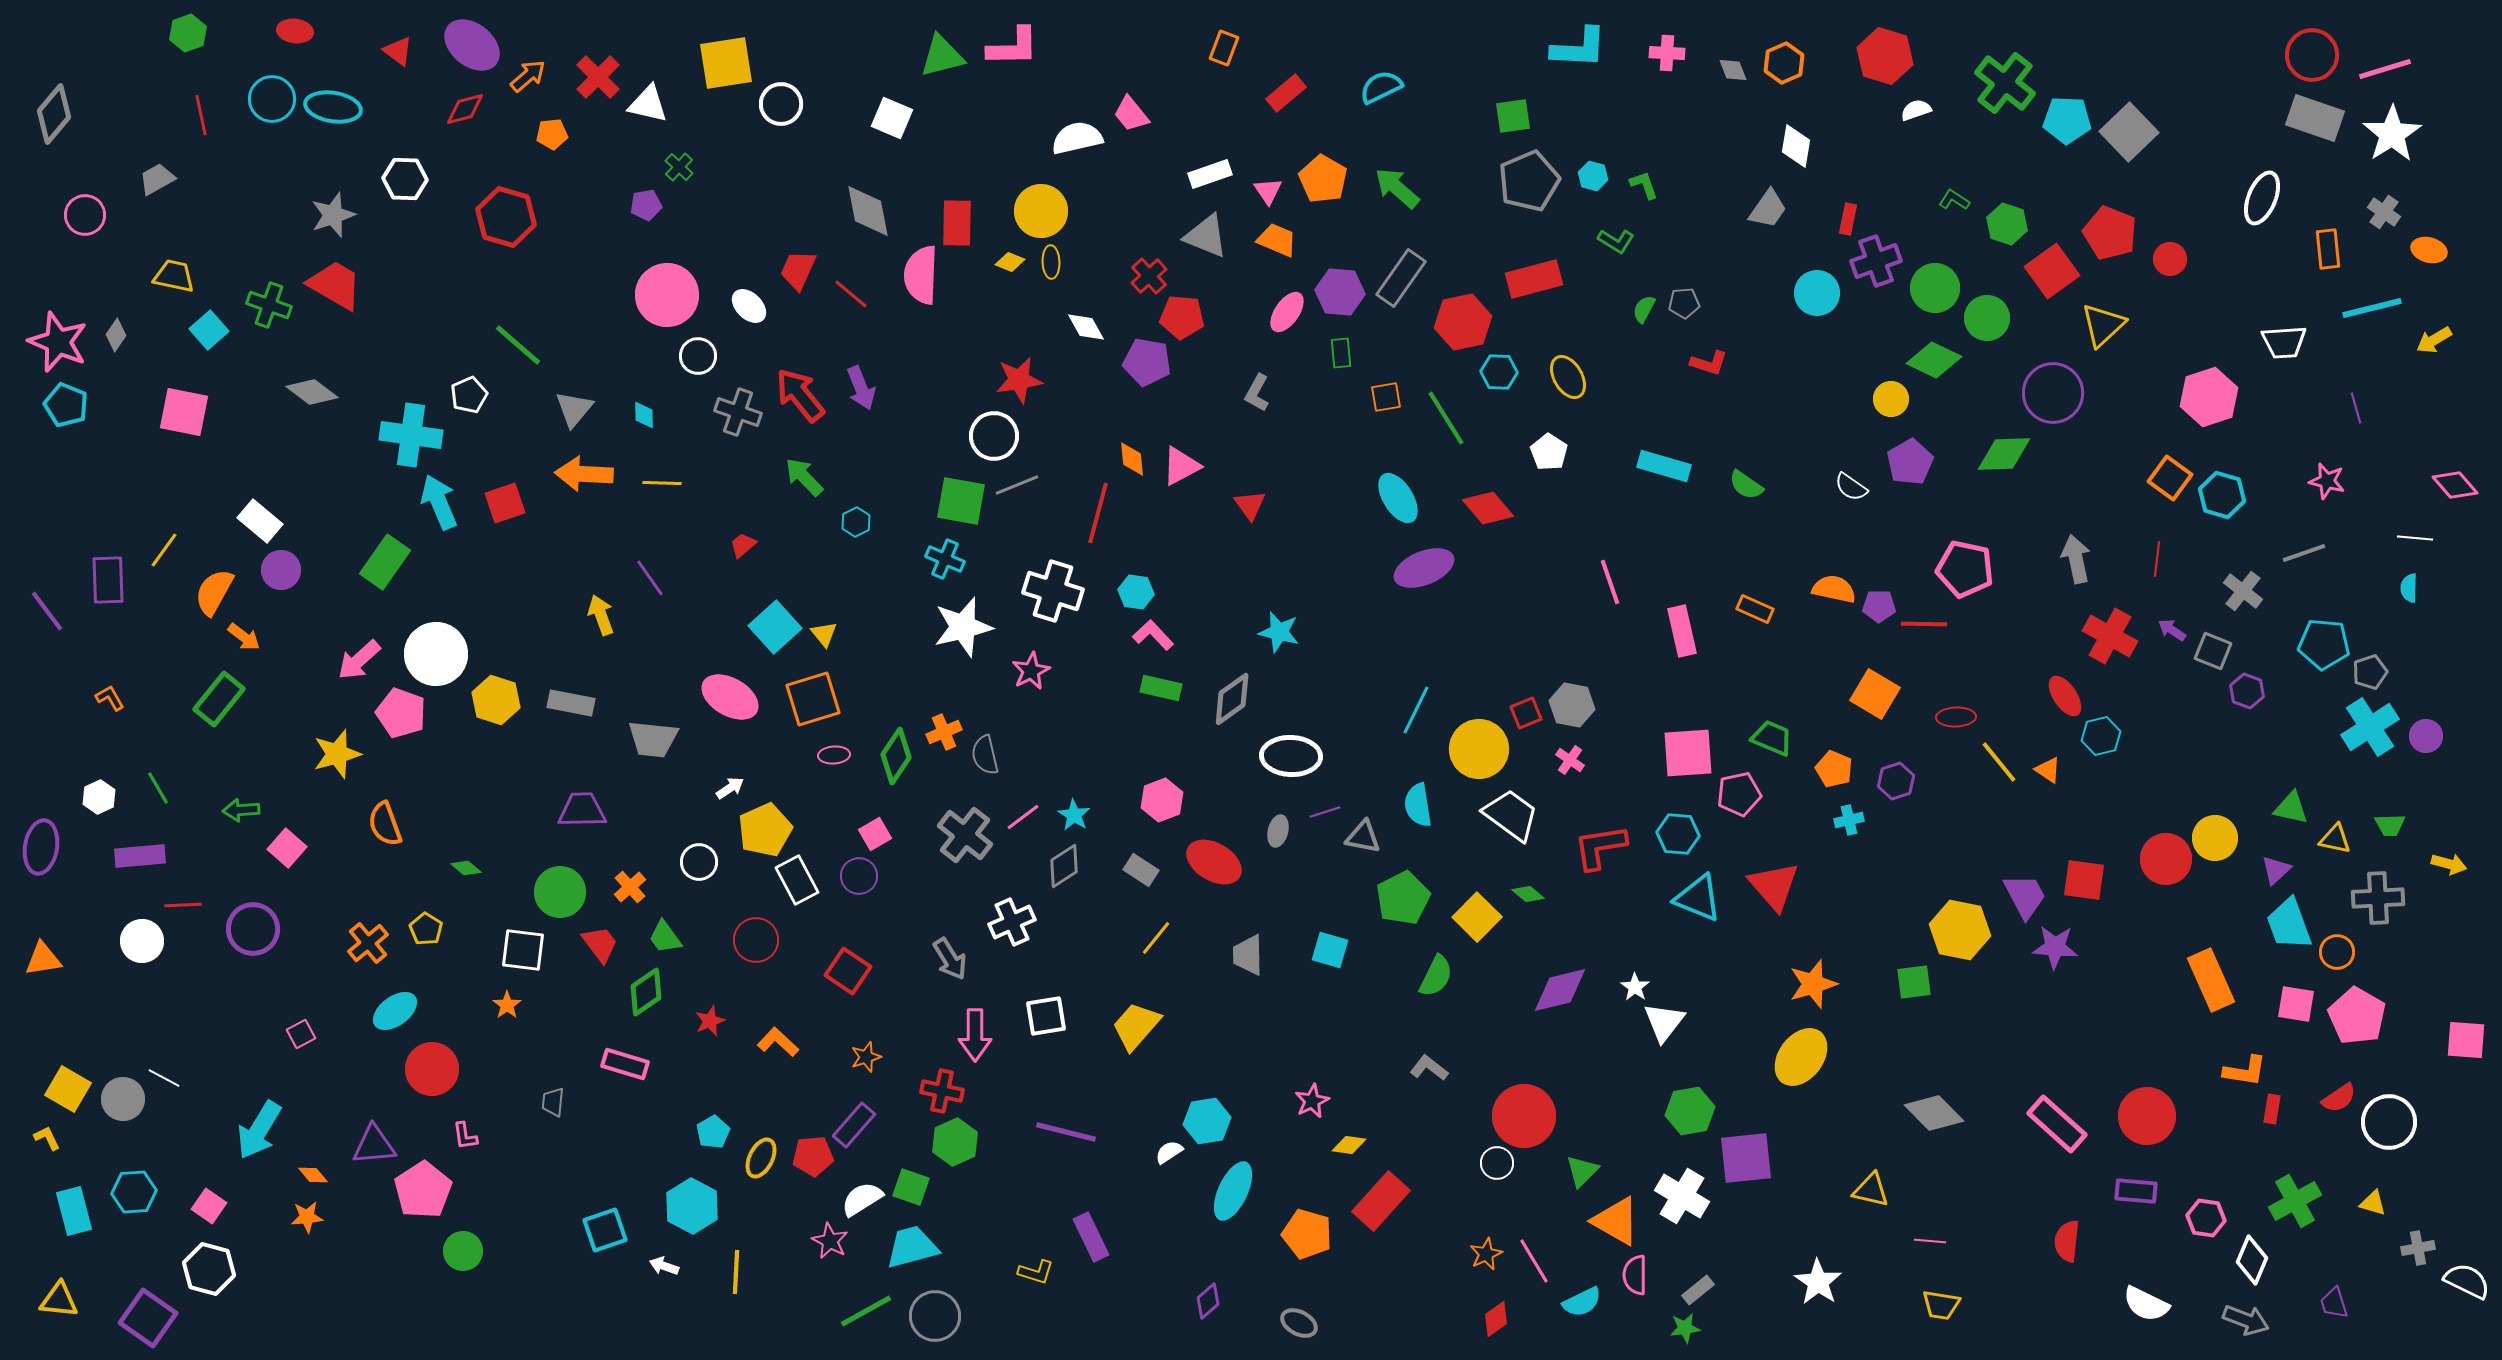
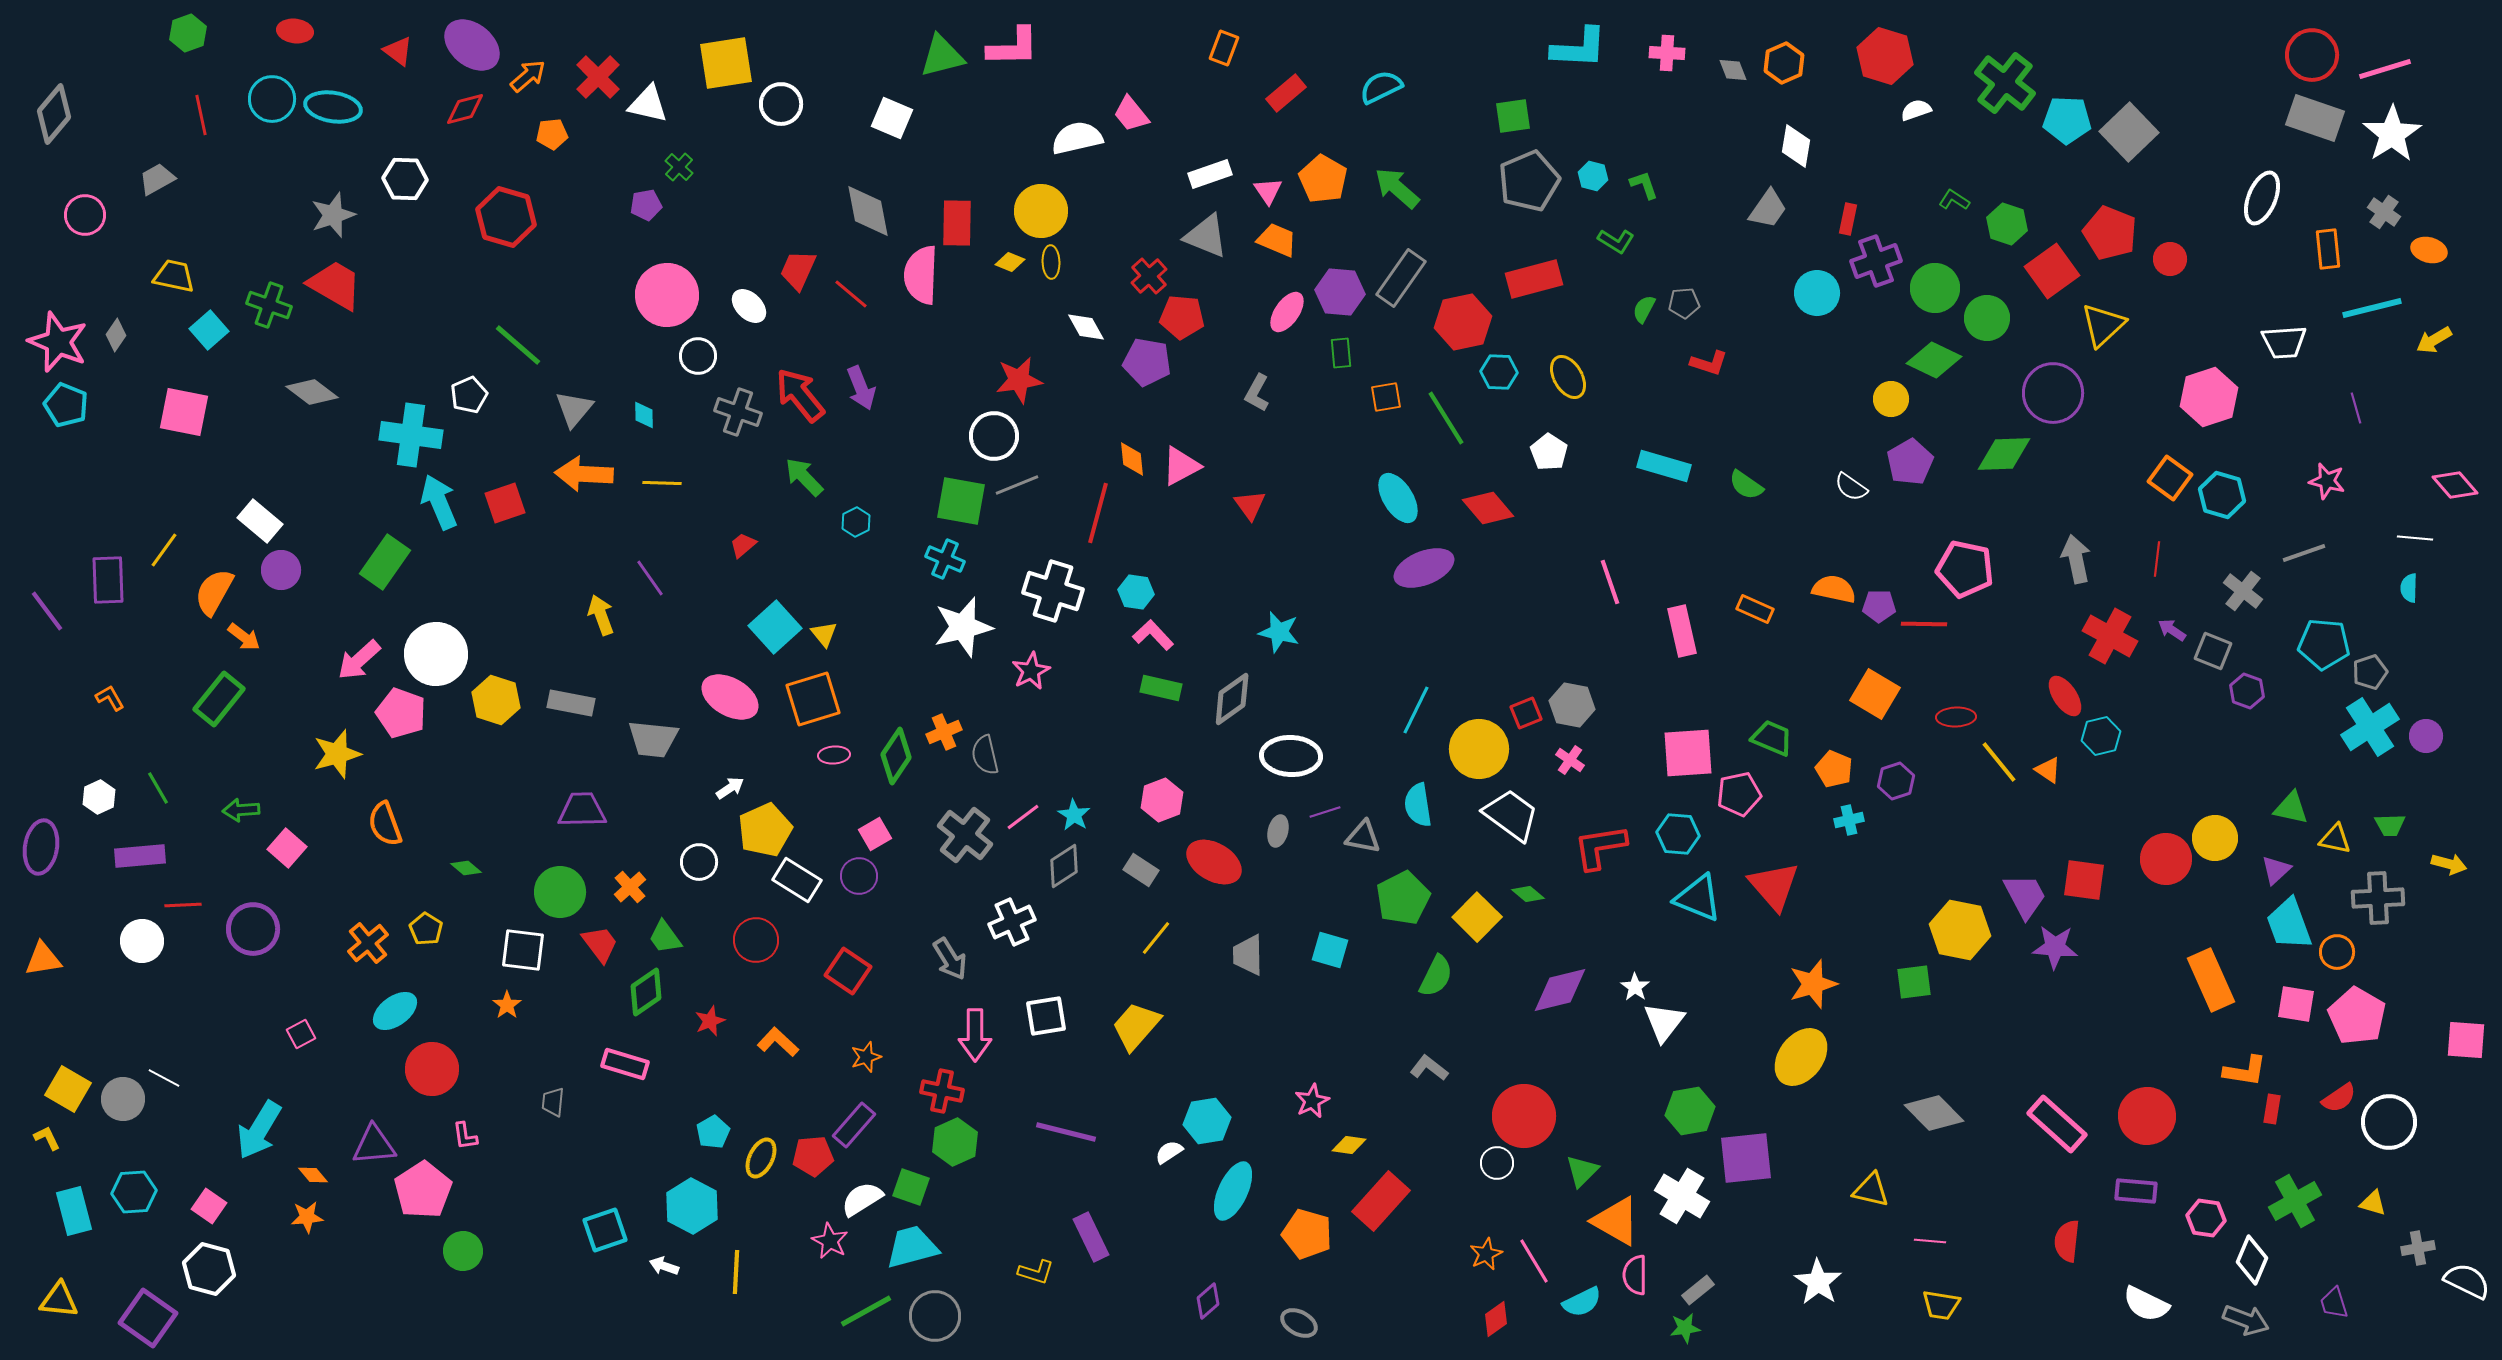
white rectangle at (797, 880): rotated 30 degrees counterclockwise
